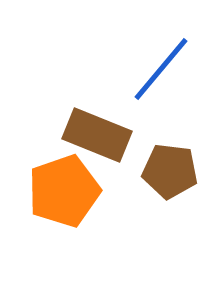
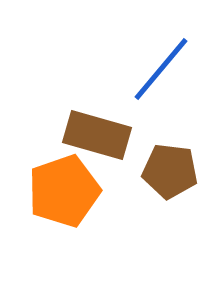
brown rectangle: rotated 6 degrees counterclockwise
